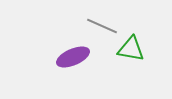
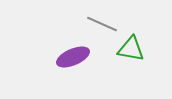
gray line: moved 2 px up
